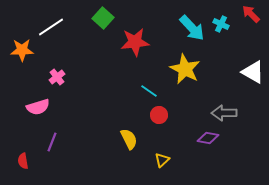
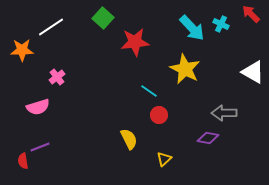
purple line: moved 12 px left, 5 px down; rotated 48 degrees clockwise
yellow triangle: moved 2 px right, 1 px up
